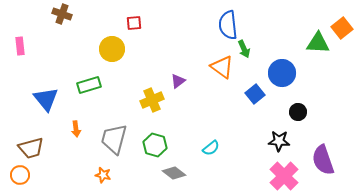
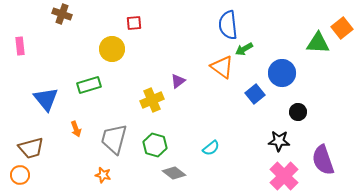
green arrow: rotated 84 degrees clockwise
orange arrow: rotated 14 degrees counterclockwise
